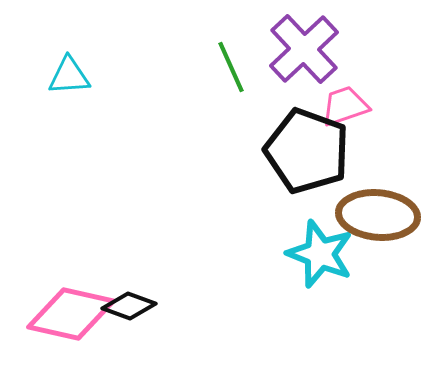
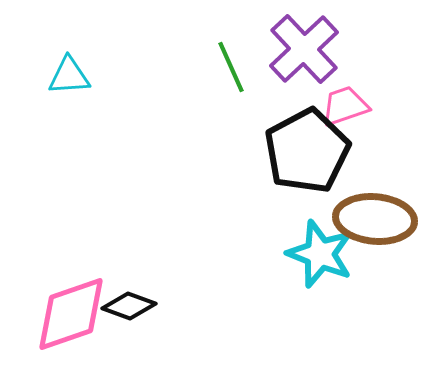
black pentagon: rotated 24 degrees clockwise
brown ellipse: moved 3 px left, 4 px down
pink diamond: rotated 32 degrees counterclockwise
